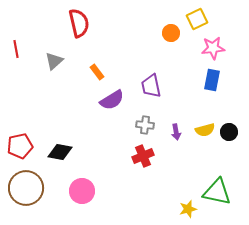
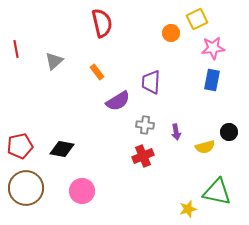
red semicircle: moved 23 px right
purple trapezoid: moved 4 px up; rotated 15 degrees clockwise
purple semicircle: moved 6 px right, 1 px down
yellow semicircle: moved 17 px down
black diamond: moved 2 px right, 3 px up
